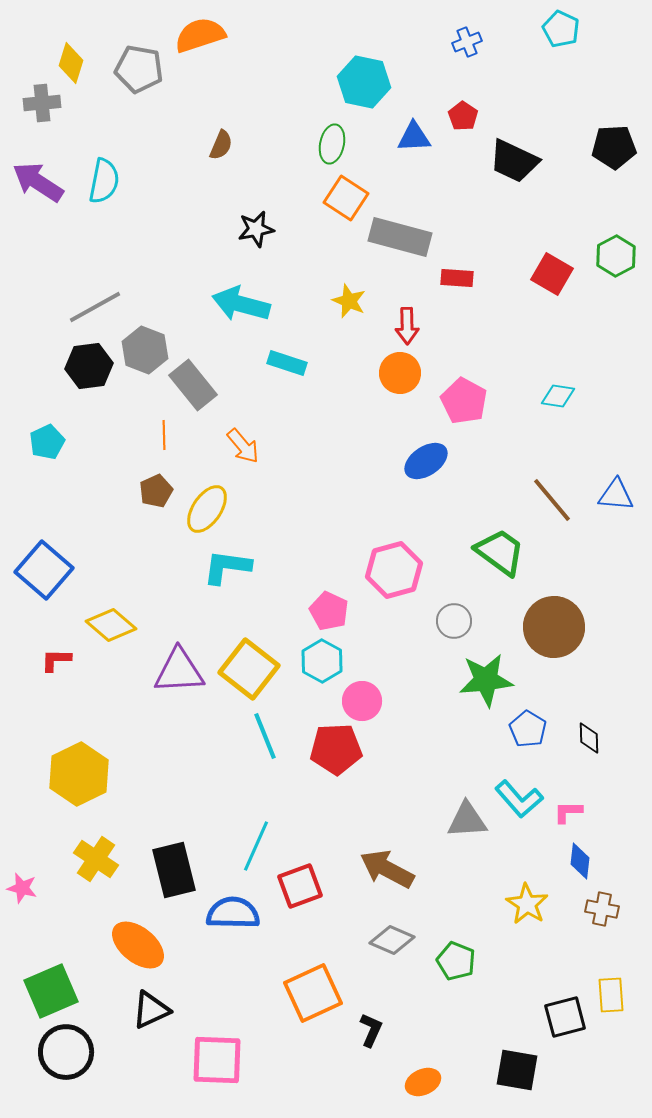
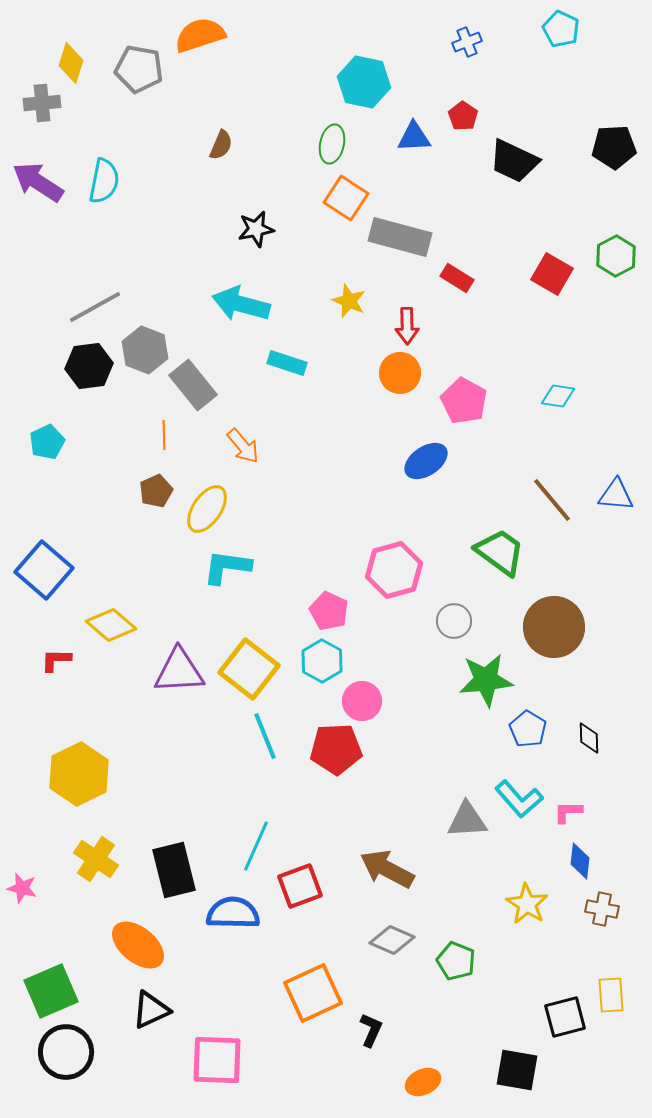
red rectangle at (457, 278): rotated 28 degrees clockwise
